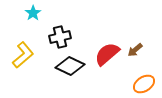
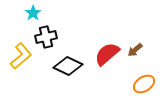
black cross: moved 14 px left
yellow L-shape: moved 2 px left, 1 px down
black diamond: moved 2 px left
